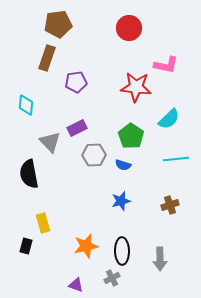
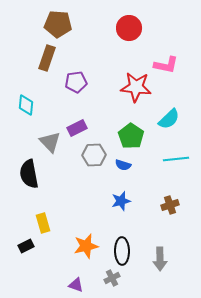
brown pentagon: rotated 12 degrees clockwise
black rectangle: rotated 49 degrees clockwise
